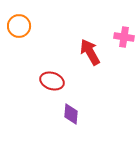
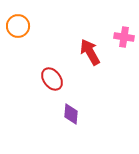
orange circle: moved 1 px left
red ellipse: moved 2 px up; rotated 35 degrees clockwise
